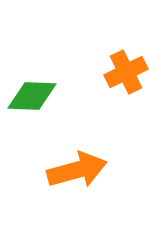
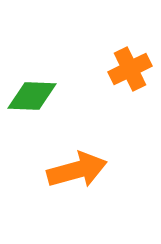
orange cross: moved 4 px right, 3 px up
